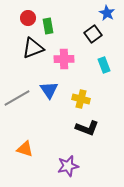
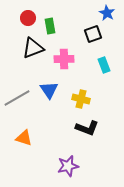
green rectangle: moved 2 px right
black square: rotated 18 degrees clockwise
orange triangle: moved 1 px left, 11 px up
